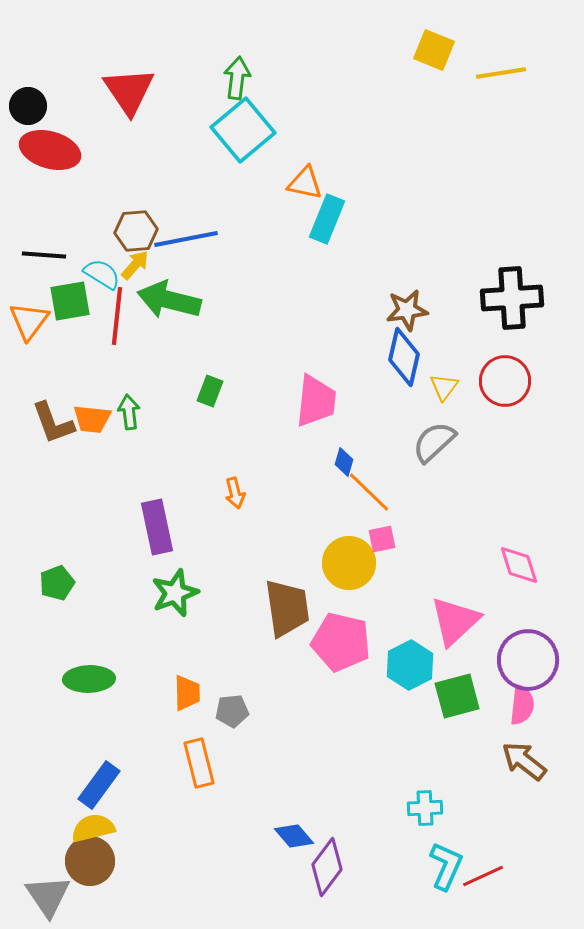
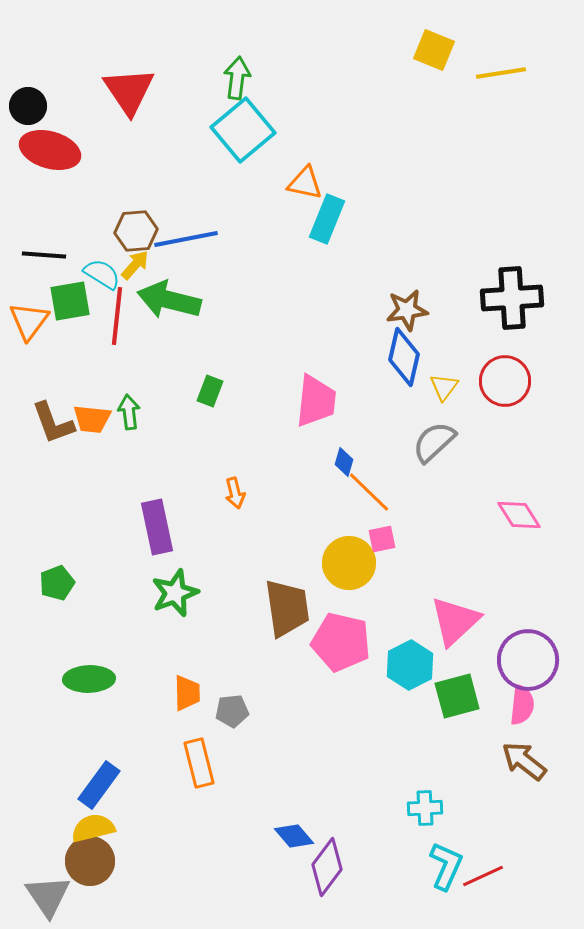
pink diamond at (519, 565): moved 50 px up; rotated 15 degrees counterclockwise
